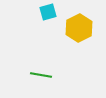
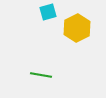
yellow hexagon: moved 2 px left
